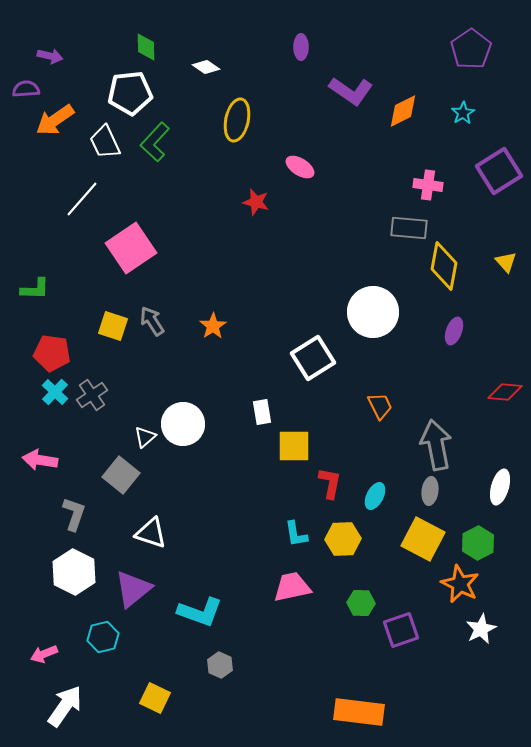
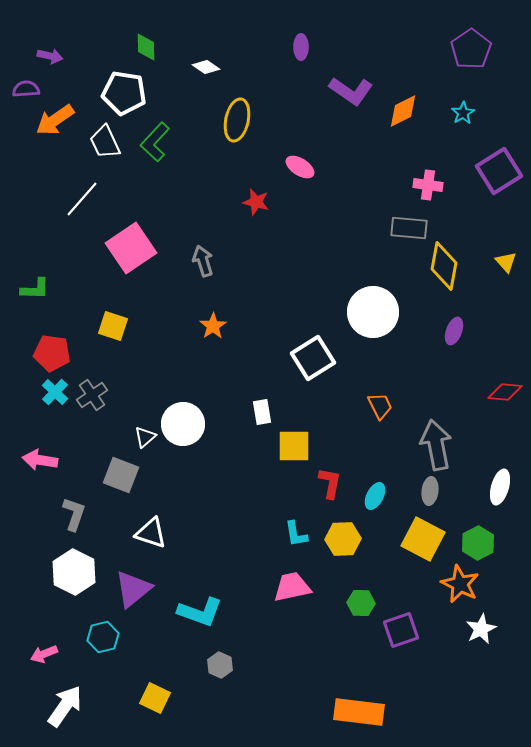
white pentagon at (130, 93): moved 6 px left; rotated 15 degrees clockwise
gray arrow at (152, 321): moved 51 px right, 60 px up; rotated 16 degrees clockwise
gray square at (121, 475): rotated 18 degrees counterclockwise
